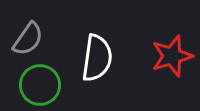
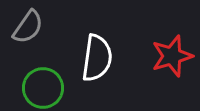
gray semicircle: moved 12 px up
green circle: moved 3 px right, 3 px down
